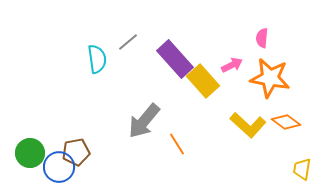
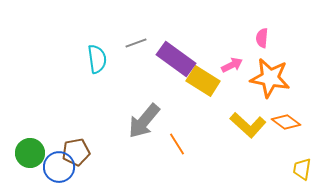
gray line: moved 8 px right, 1 px down; rotated 20 degrees clockwise
purple rectangle: moved 1 px right; rotated 12 degrees counterclockwise
yellow rectangle: rotated 16 degrees counterclockwise
